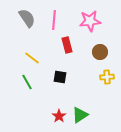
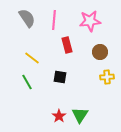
green triangle: rotated 24 degrees counterclockwise
